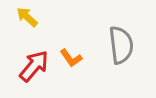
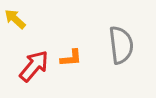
yellow arrow: moved 12 px left, 2 px down
orange L-shape: rotated 60 degrees counterclockwise
